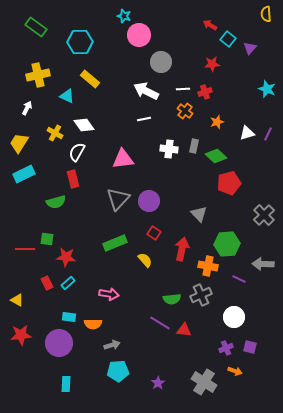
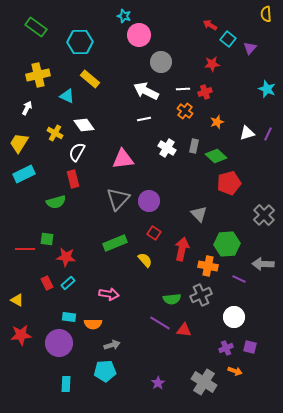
white cross at (169, 149): moved 2 px left, 1 px up; rotated 24 degrees clockwise
cyan pentagon at (118, 371): moved 13 px left
